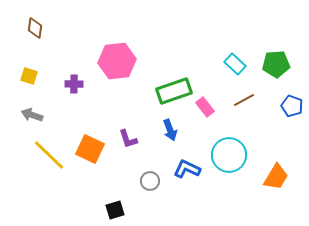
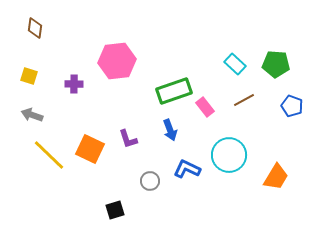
green pentagon: rotated 8 degrees clockwise
